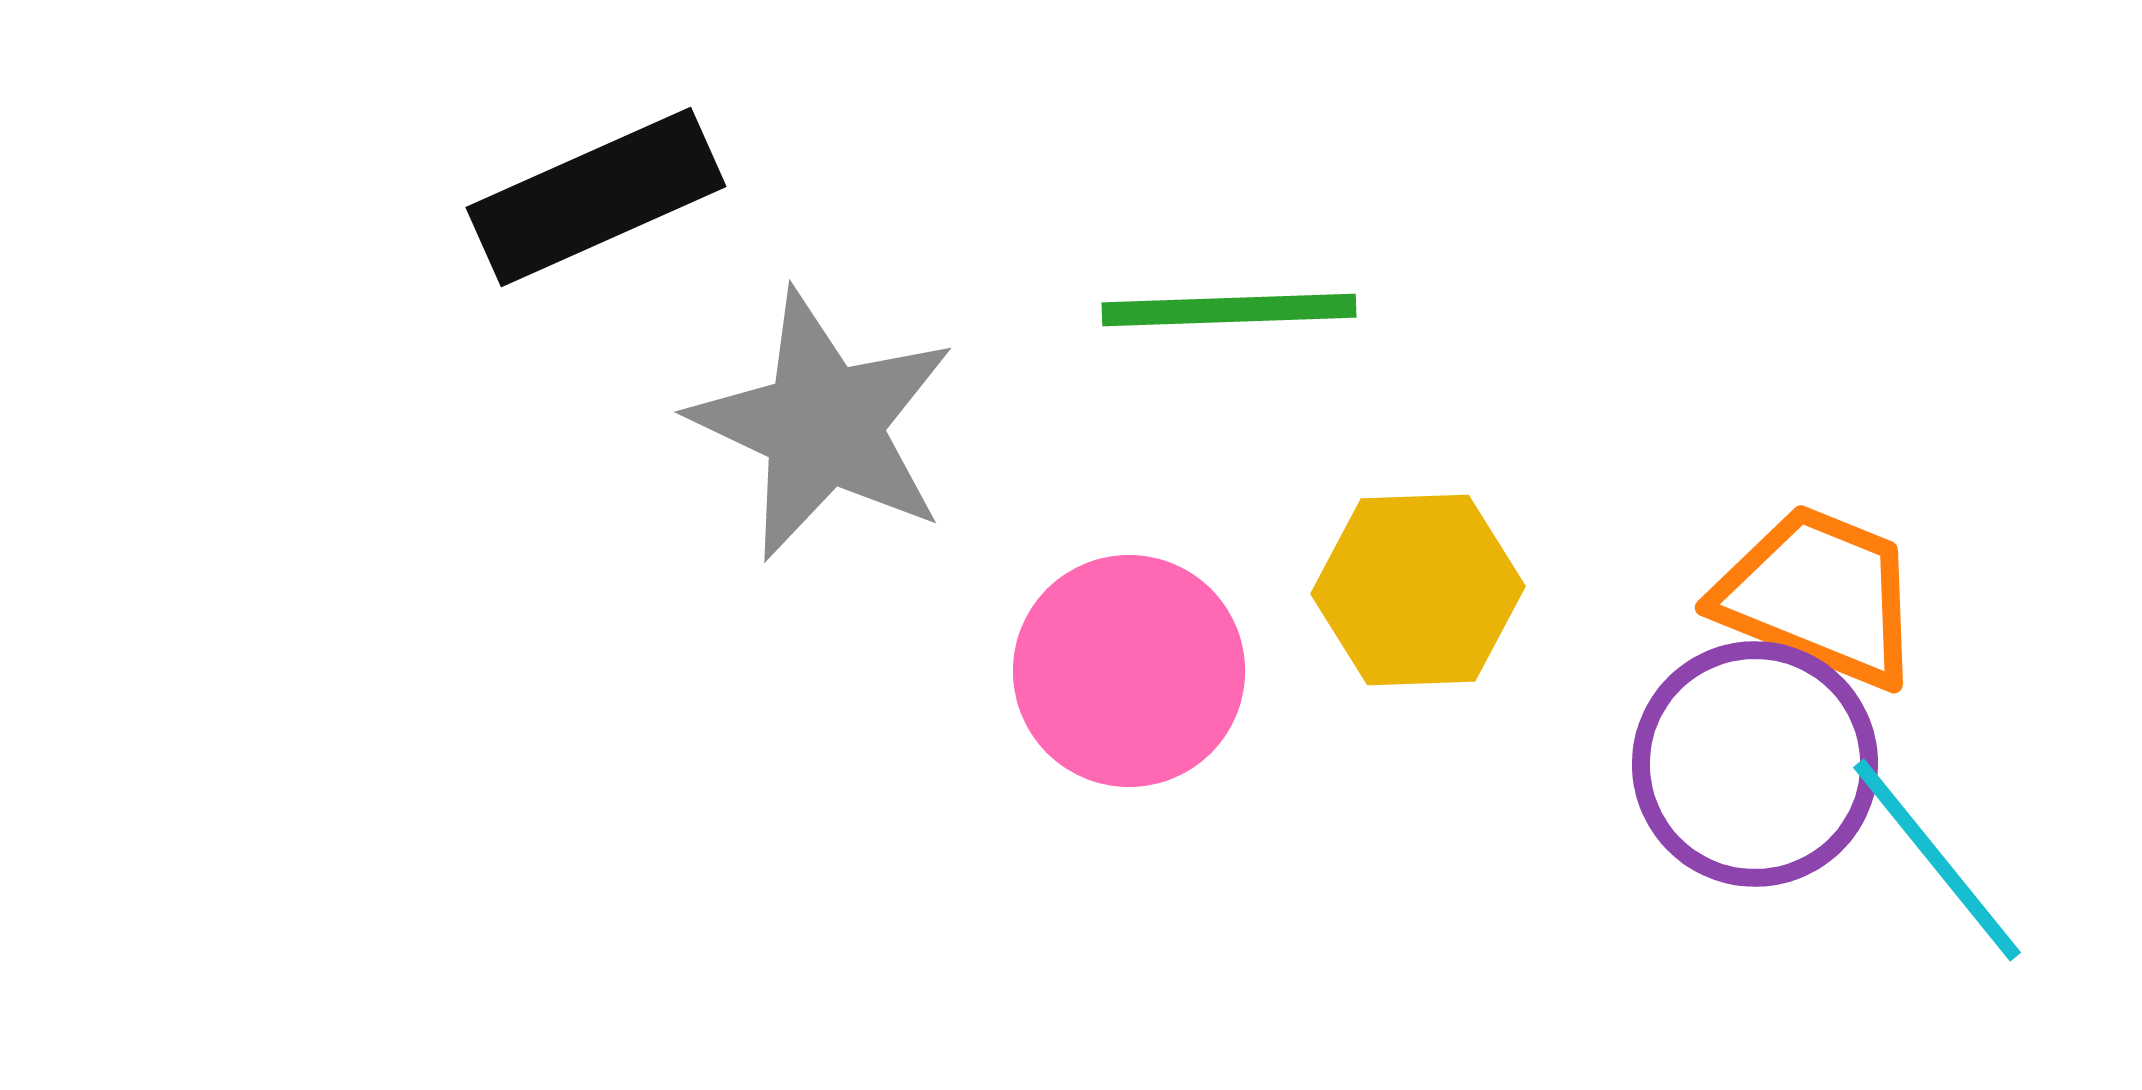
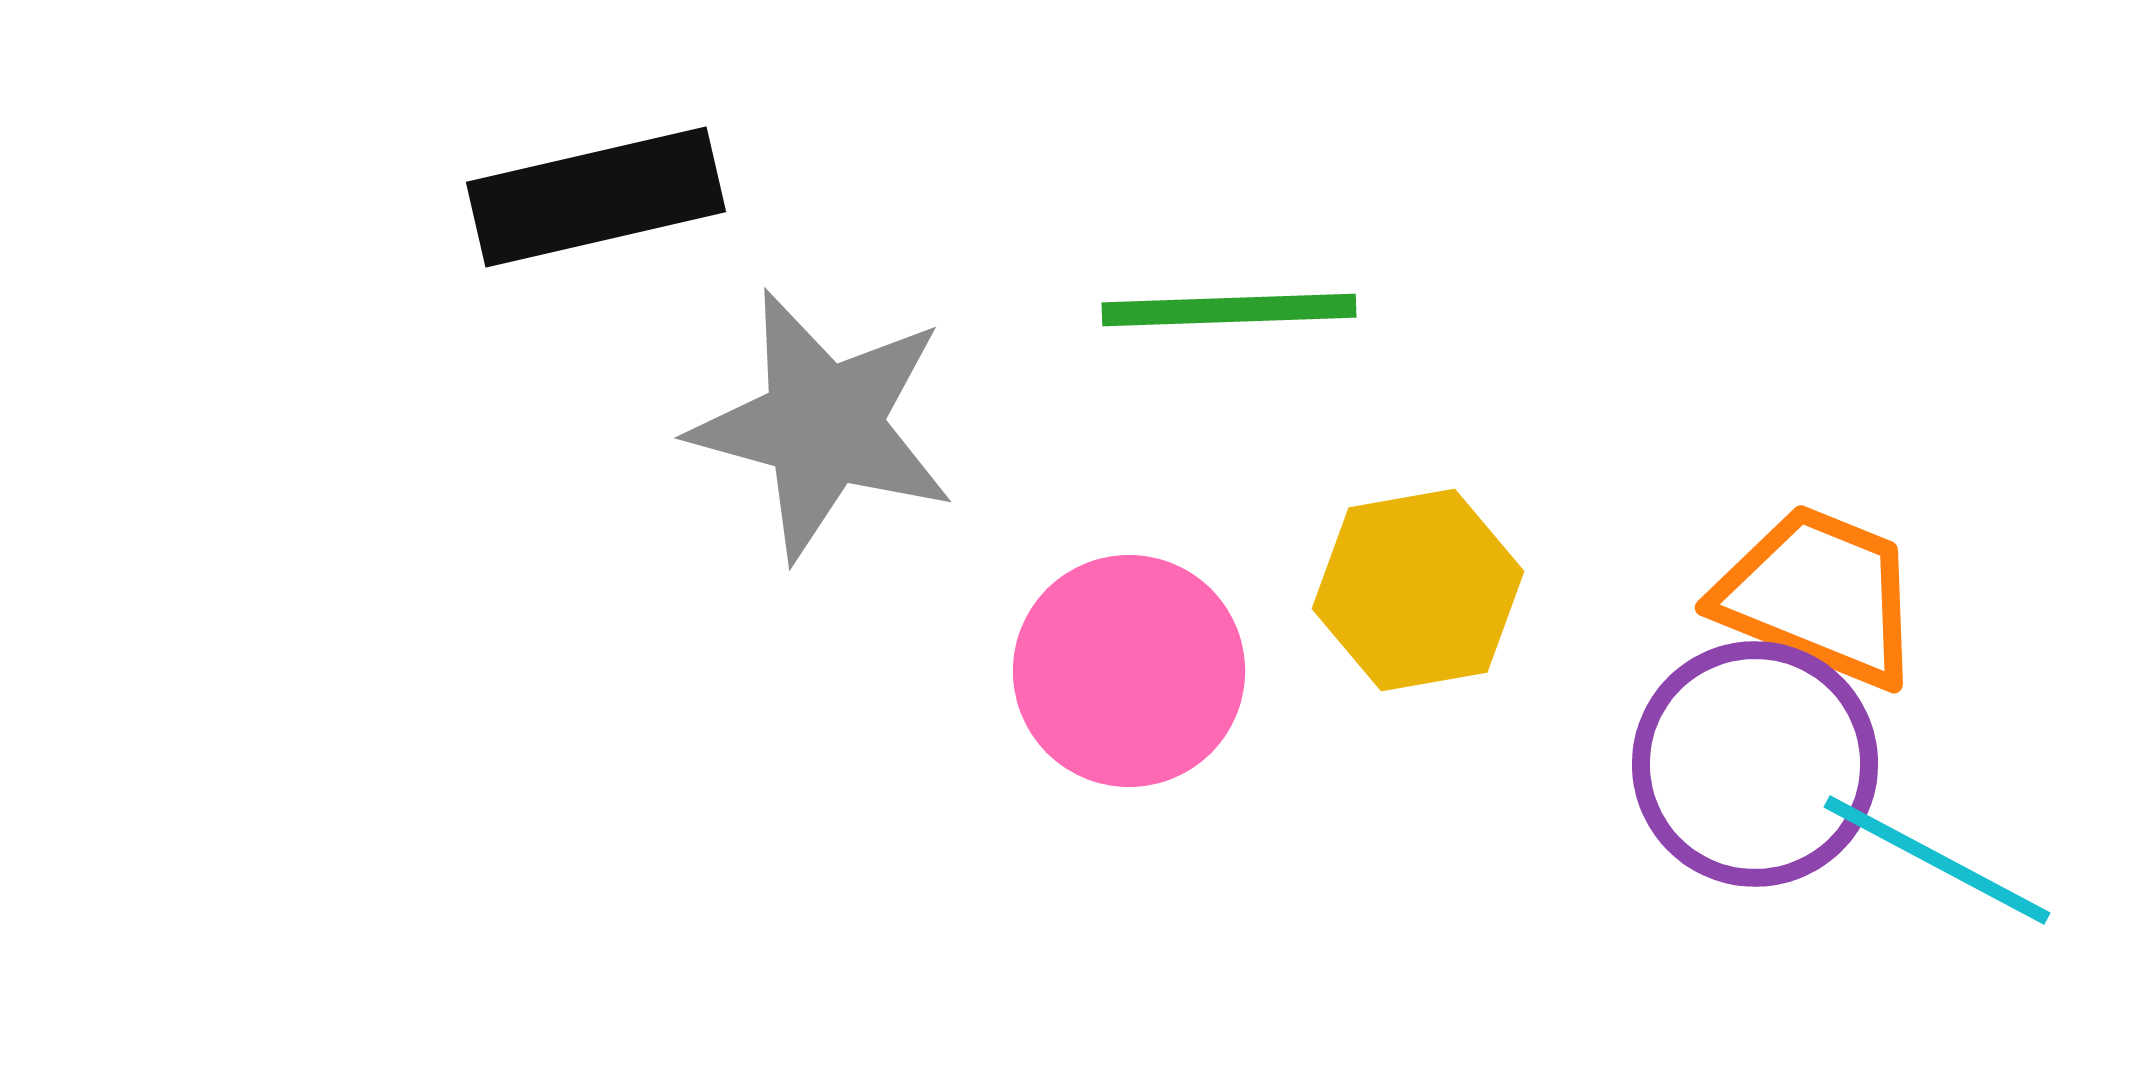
black rectangle: rotated 11 degrees clockwise
gray star: rotated 10 degrees counterclockwise
yellow hexagon: rotated 8 degrees counterclockwise
cyan line: rotated 23 degrees counterclockwise
